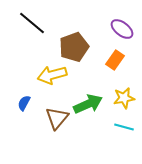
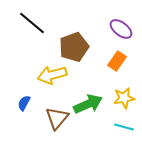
purple ellipse: moved 1 px left
orange rectangle: moved 2 px right, 1 px down
